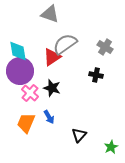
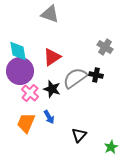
gray semicircle: moved 10 px right, 34 px down
black star: moved 1 px down
